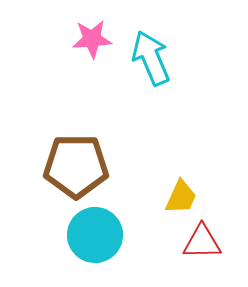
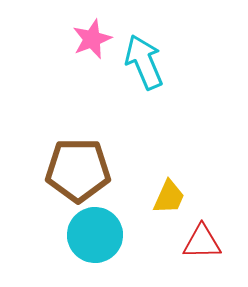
pink star: rotated 18 degrees counterclockwise
cyan arrow: moved 7 px left, 4 px down
brown pentagon: moved 2 px right, 4 px down
yellow trapezoid: moved 12 px left
